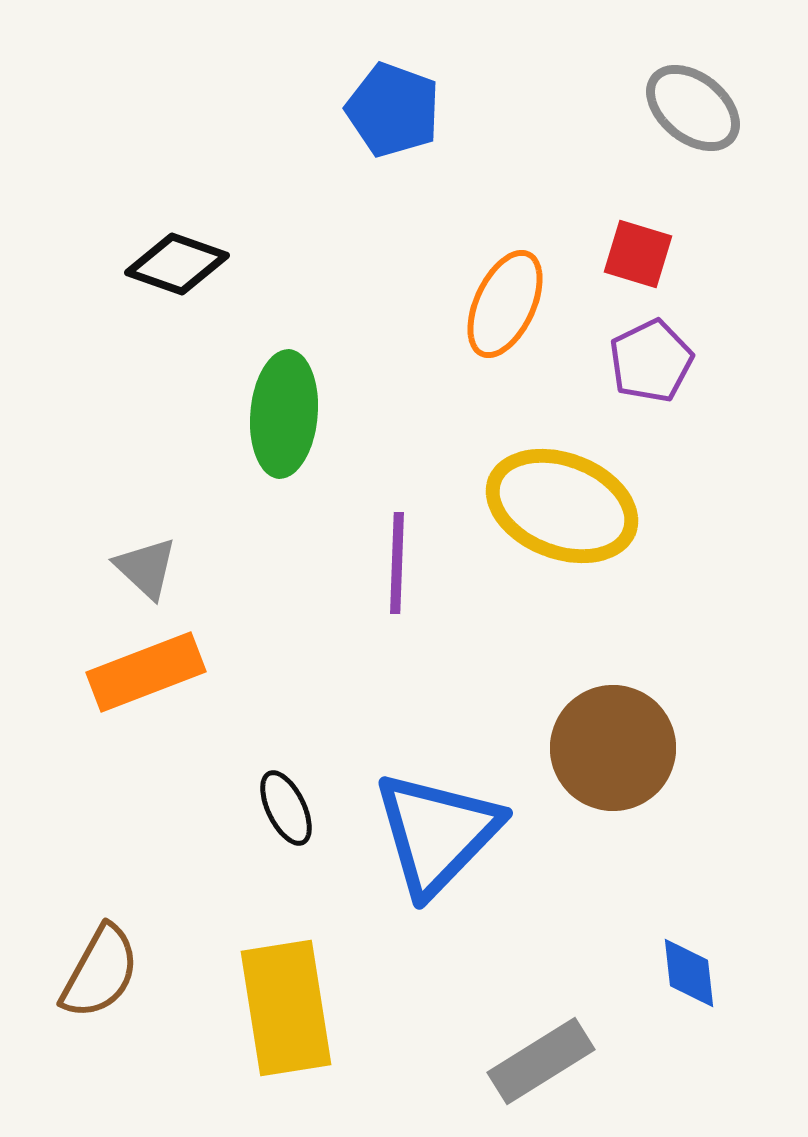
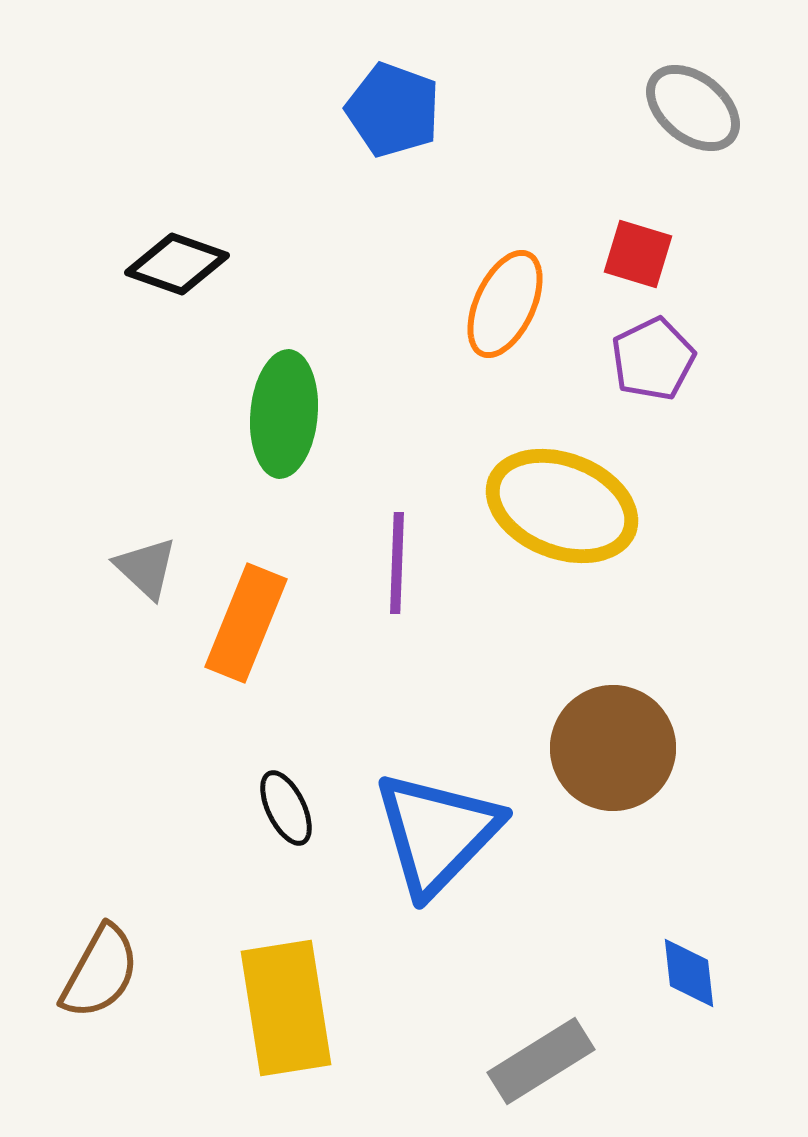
purple pentagon: moved 2 px right, 2 px up
orange rectangle: moved 100 px right, 49 px up; rotated 47 degrees counterclockwise
